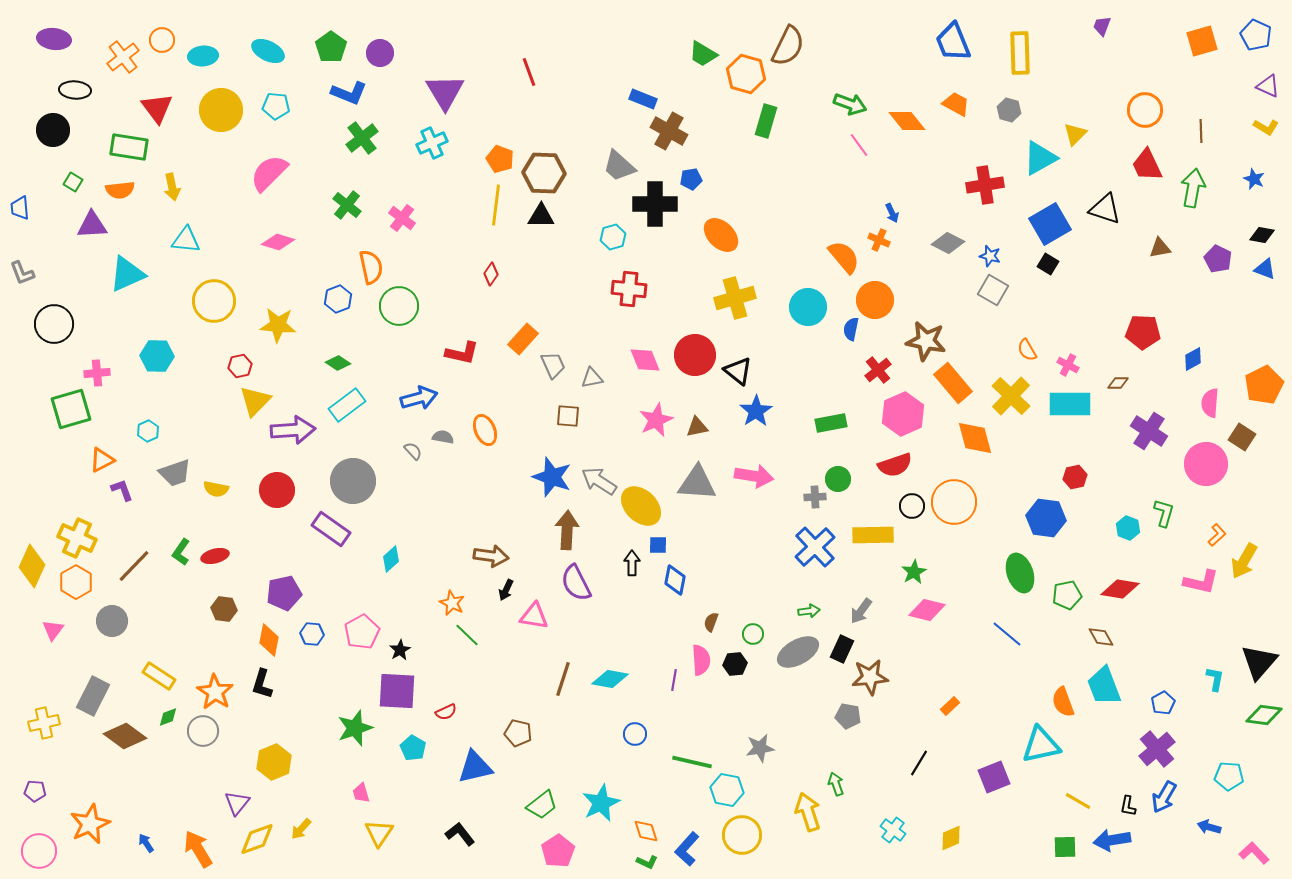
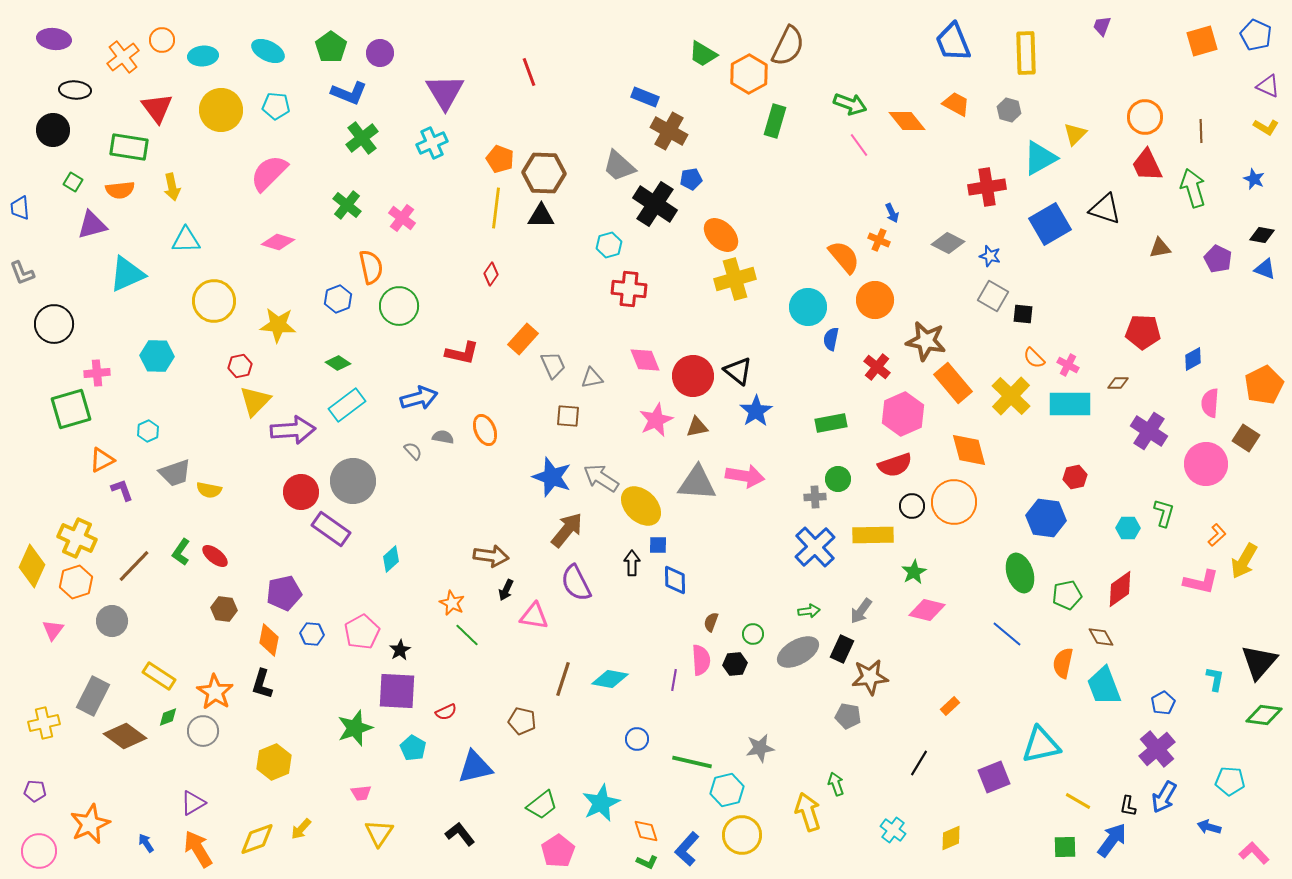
yellow rectangle at (1020, 53): moved 6 px right
orange hexagon at (746, 74): moved 3 px right; rotated 15 degrees clockwise
blue rectangle at (643, 99): moved 2 px right, 2 px up
orange circle at (1145, 110): moved 7 px down
green rectangle at (766, 121): moved 9 px right
red cross at (985, 185): moved 2 px right, 2 px down
green arrow at (1193, 188): rotated 27 degrees counterclockwise
black cross at (655, 204): rotated 33 degrees clockwise
yellow line at (496, 205): moved 3 px down
purple triangle at (92, 225): rotated 12 degrees counterclockwise
cyan hexagon at (613, 237): moved 4 px left, 8 px down
cyan triangle at (186, 240): rotated 8 degrees counterclockwise
black square at (1048, 264): moved 25 px left, 50 px down; rotated 25 degrees counterclockwise
gray square at (993, 290): moved 6 px down
yellow cross at (735, 298): moved 19 px up
blue semicircle at (851, 329): moved 20 px left, 10 px down
orange semicircle at (1027, 350): moved 7 px right, 8 px down; rotated 15 degrees counterclockwise
red circle at (695, 355): moved 2 px left, 21 px down
red cross at (878, 370): moved 1 px left, 3 px up; rotated 12 degrees counterclockwise
brown square at (1242, 437): moved 4 px right, 1 px down
orange diamond at (975, 438): moved 6 px left, 12 px down
pink arrow at (754, 476): moved 9 px left
gray arrow at (599, 481): moved 2 px right, 3 px up
yellow semicircle at (216, 489): moved 7 px left, 1 px down
red circle at (277, 490): moved 24 px right, 2 px down
cyan hexagon at (1128, 528): rotated 20 degrees counterclockwise
brown arrow at (567, 530): rotated 36 degrees clockwise
red ellipse at (215, 556): rotated 52 degrees clockwise
blue diamond at (675, 580): rotated 12 degrees counterclockwise
orange hexagon at (76, 582): rotated 12 degrees clockwise
red diamond at (1120, 589): rotated 45 degrees counterclockwise
orange semicircle at (1063, 702): moved 39 px up; rotated 32 degrees clockwise
brown pentagon at (518, 733): moved 4 px right, 12 px up
blue circle at (635, 734): moved 2 px right, 5 px down
cyan pentagon at (1229, 776): moved 1 px right, 5 px down
cyan hexagon at (727, 790): rotated 24 degrees counterclockwise
pink trapezoid at (361, 793): rotated 80 degrees counterclockwise
purple triangle at (237, 803): moved 44 px left; rotated 20 degrees clockwise
blue arrow at (1112, 840): rotated 135 degrees clockwise
